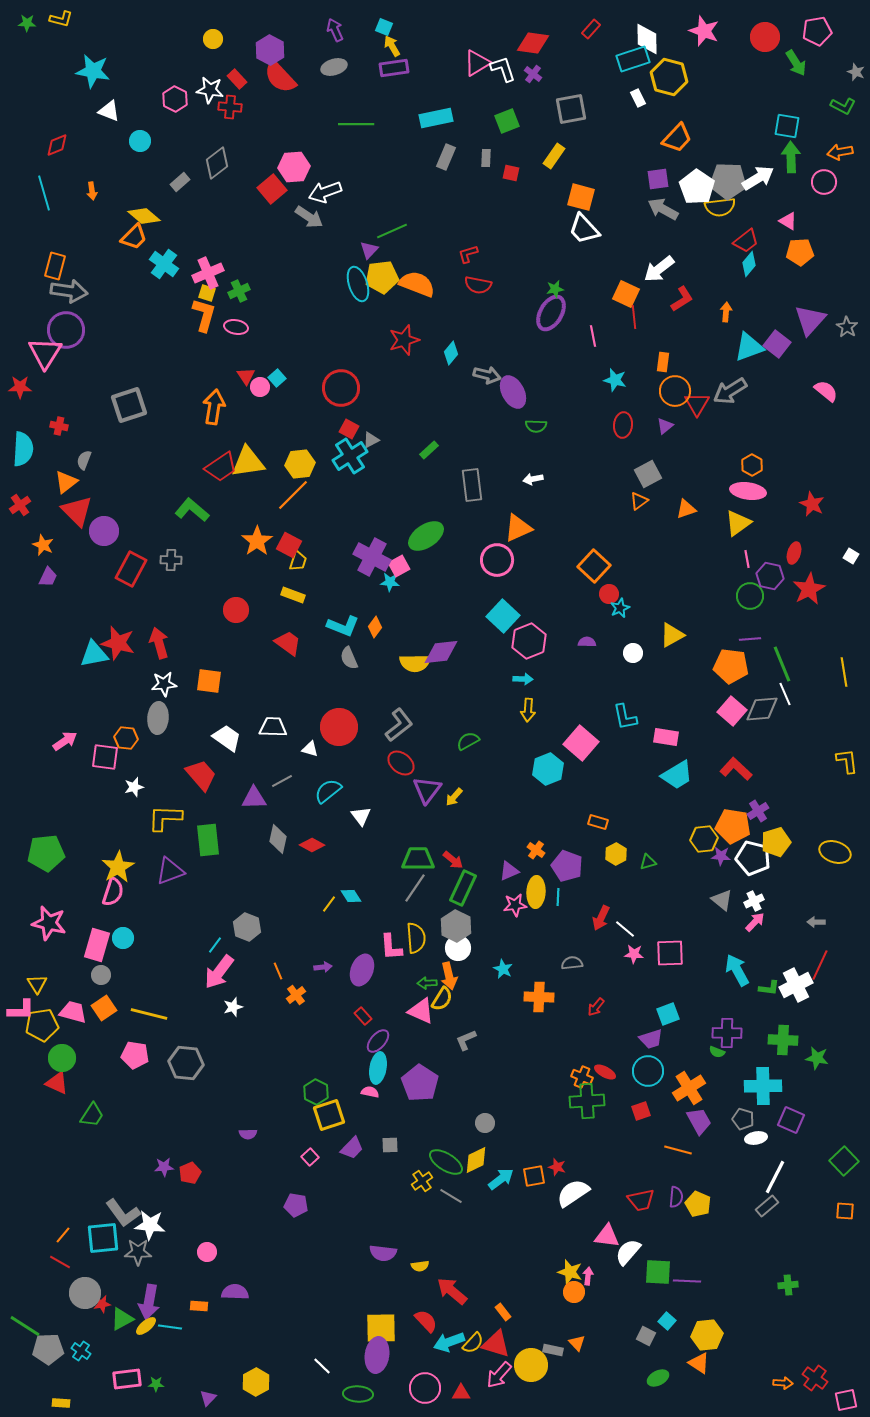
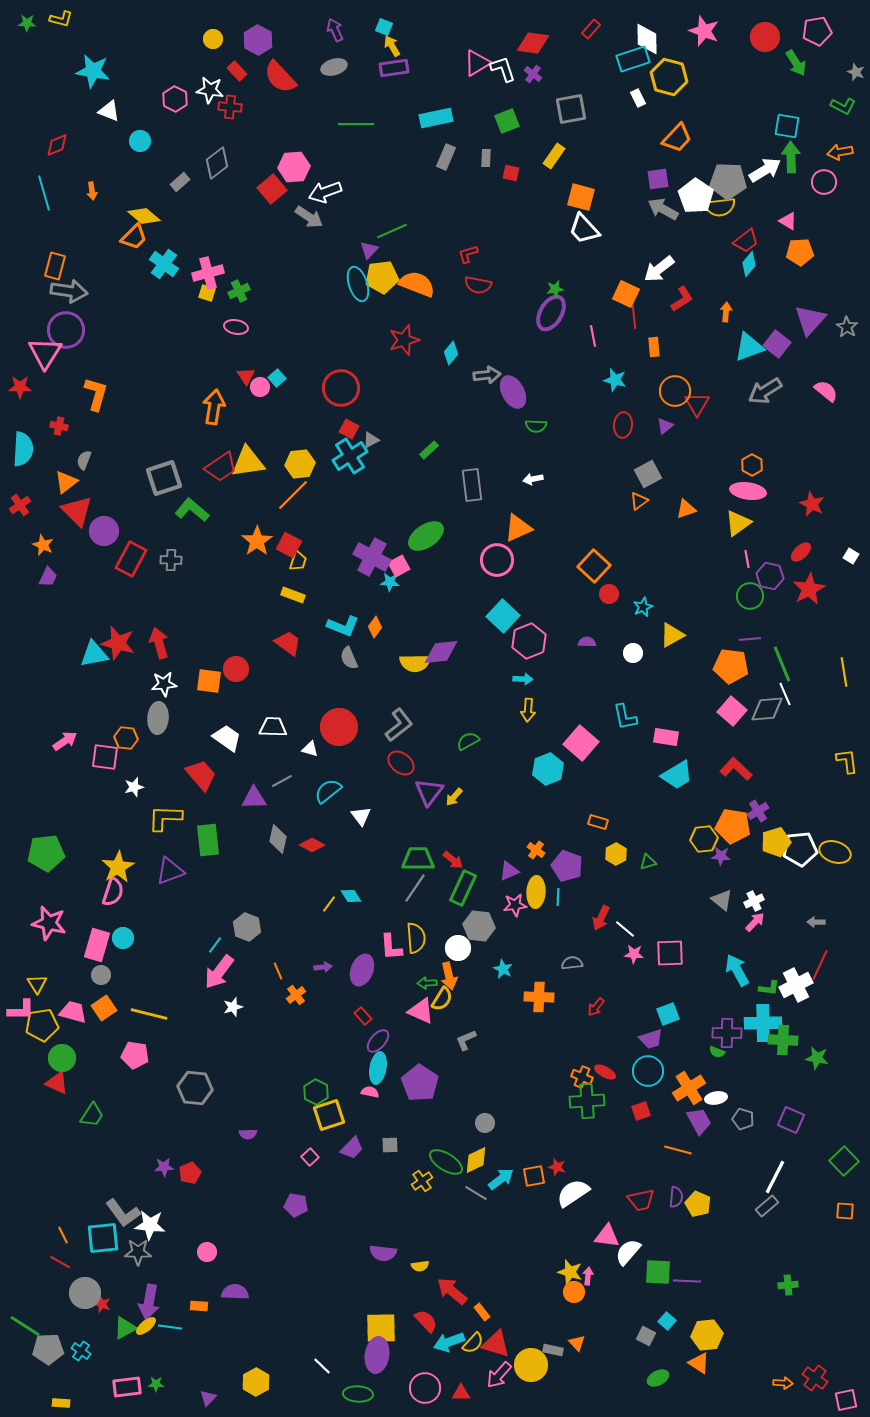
purple hexagon at (270, 50): moved 12 px left, 10 px up
red rectangle at (237, 79): moved 8 px up
white arrow at (758, 178): moved 7 px right, 8 px up
white pentagon at (697, 187): moved 1 px left, 9 px down
pink cross at (208, 273): rotated 8 degrees clockwise
orange L-shape at (204, 315): moved 108 px left, 79 px down
orange rectangle at (663, 362): moved 9 px left, 15 px up; rotated 12 degrees counterclockwise
gray arrow at (487, 375): rotated 20 degrees counterclockwise
gray arrow at (730, 391): moved 35 px right
gray square at (129, 405): moved 35 px right, 73 px down
red ellipse at (794, 553): moved 7 px right, 1 px up; rotated 30 degrees clockwise
red rectangle at (131, 569): moved 10 px up
cyan star at (620, 608): moved 23 px right, 1 px up
red circle at (236, 610): moved 59 px down
gray diamond at (762, 709): moved 5 px right
purple triangle at (427, 790): moved 2 px right, 2 px down
white pentagon at (753, 858): moved 47 px right, 9 px up; rotated 20 degrees counterclockwise
gray hexagon at (456, 926): moved 23 px right; rotated 20 degrees counterclockwise
gray hexagon at (186, 1063): moved 9 px right, 25 px down
cyan cross at (763, 1086): moved 63 px up
white ellipse at (756, 1138): moved 40 px left, 40 px up
gray line at (451, 1196): moved 25 px right, 3 px up
orange line at (63, 1235): rotated 66 degrees counterclockwise
red star at (102, 1304): rotated 30 degrees clockwise
orange rectangle at (503, 1312): moved 21 px left
green triangle at (122, 1319): moved 3 px right, 9 px down
pink rectangle at (127, 1379): moved 8 px down
